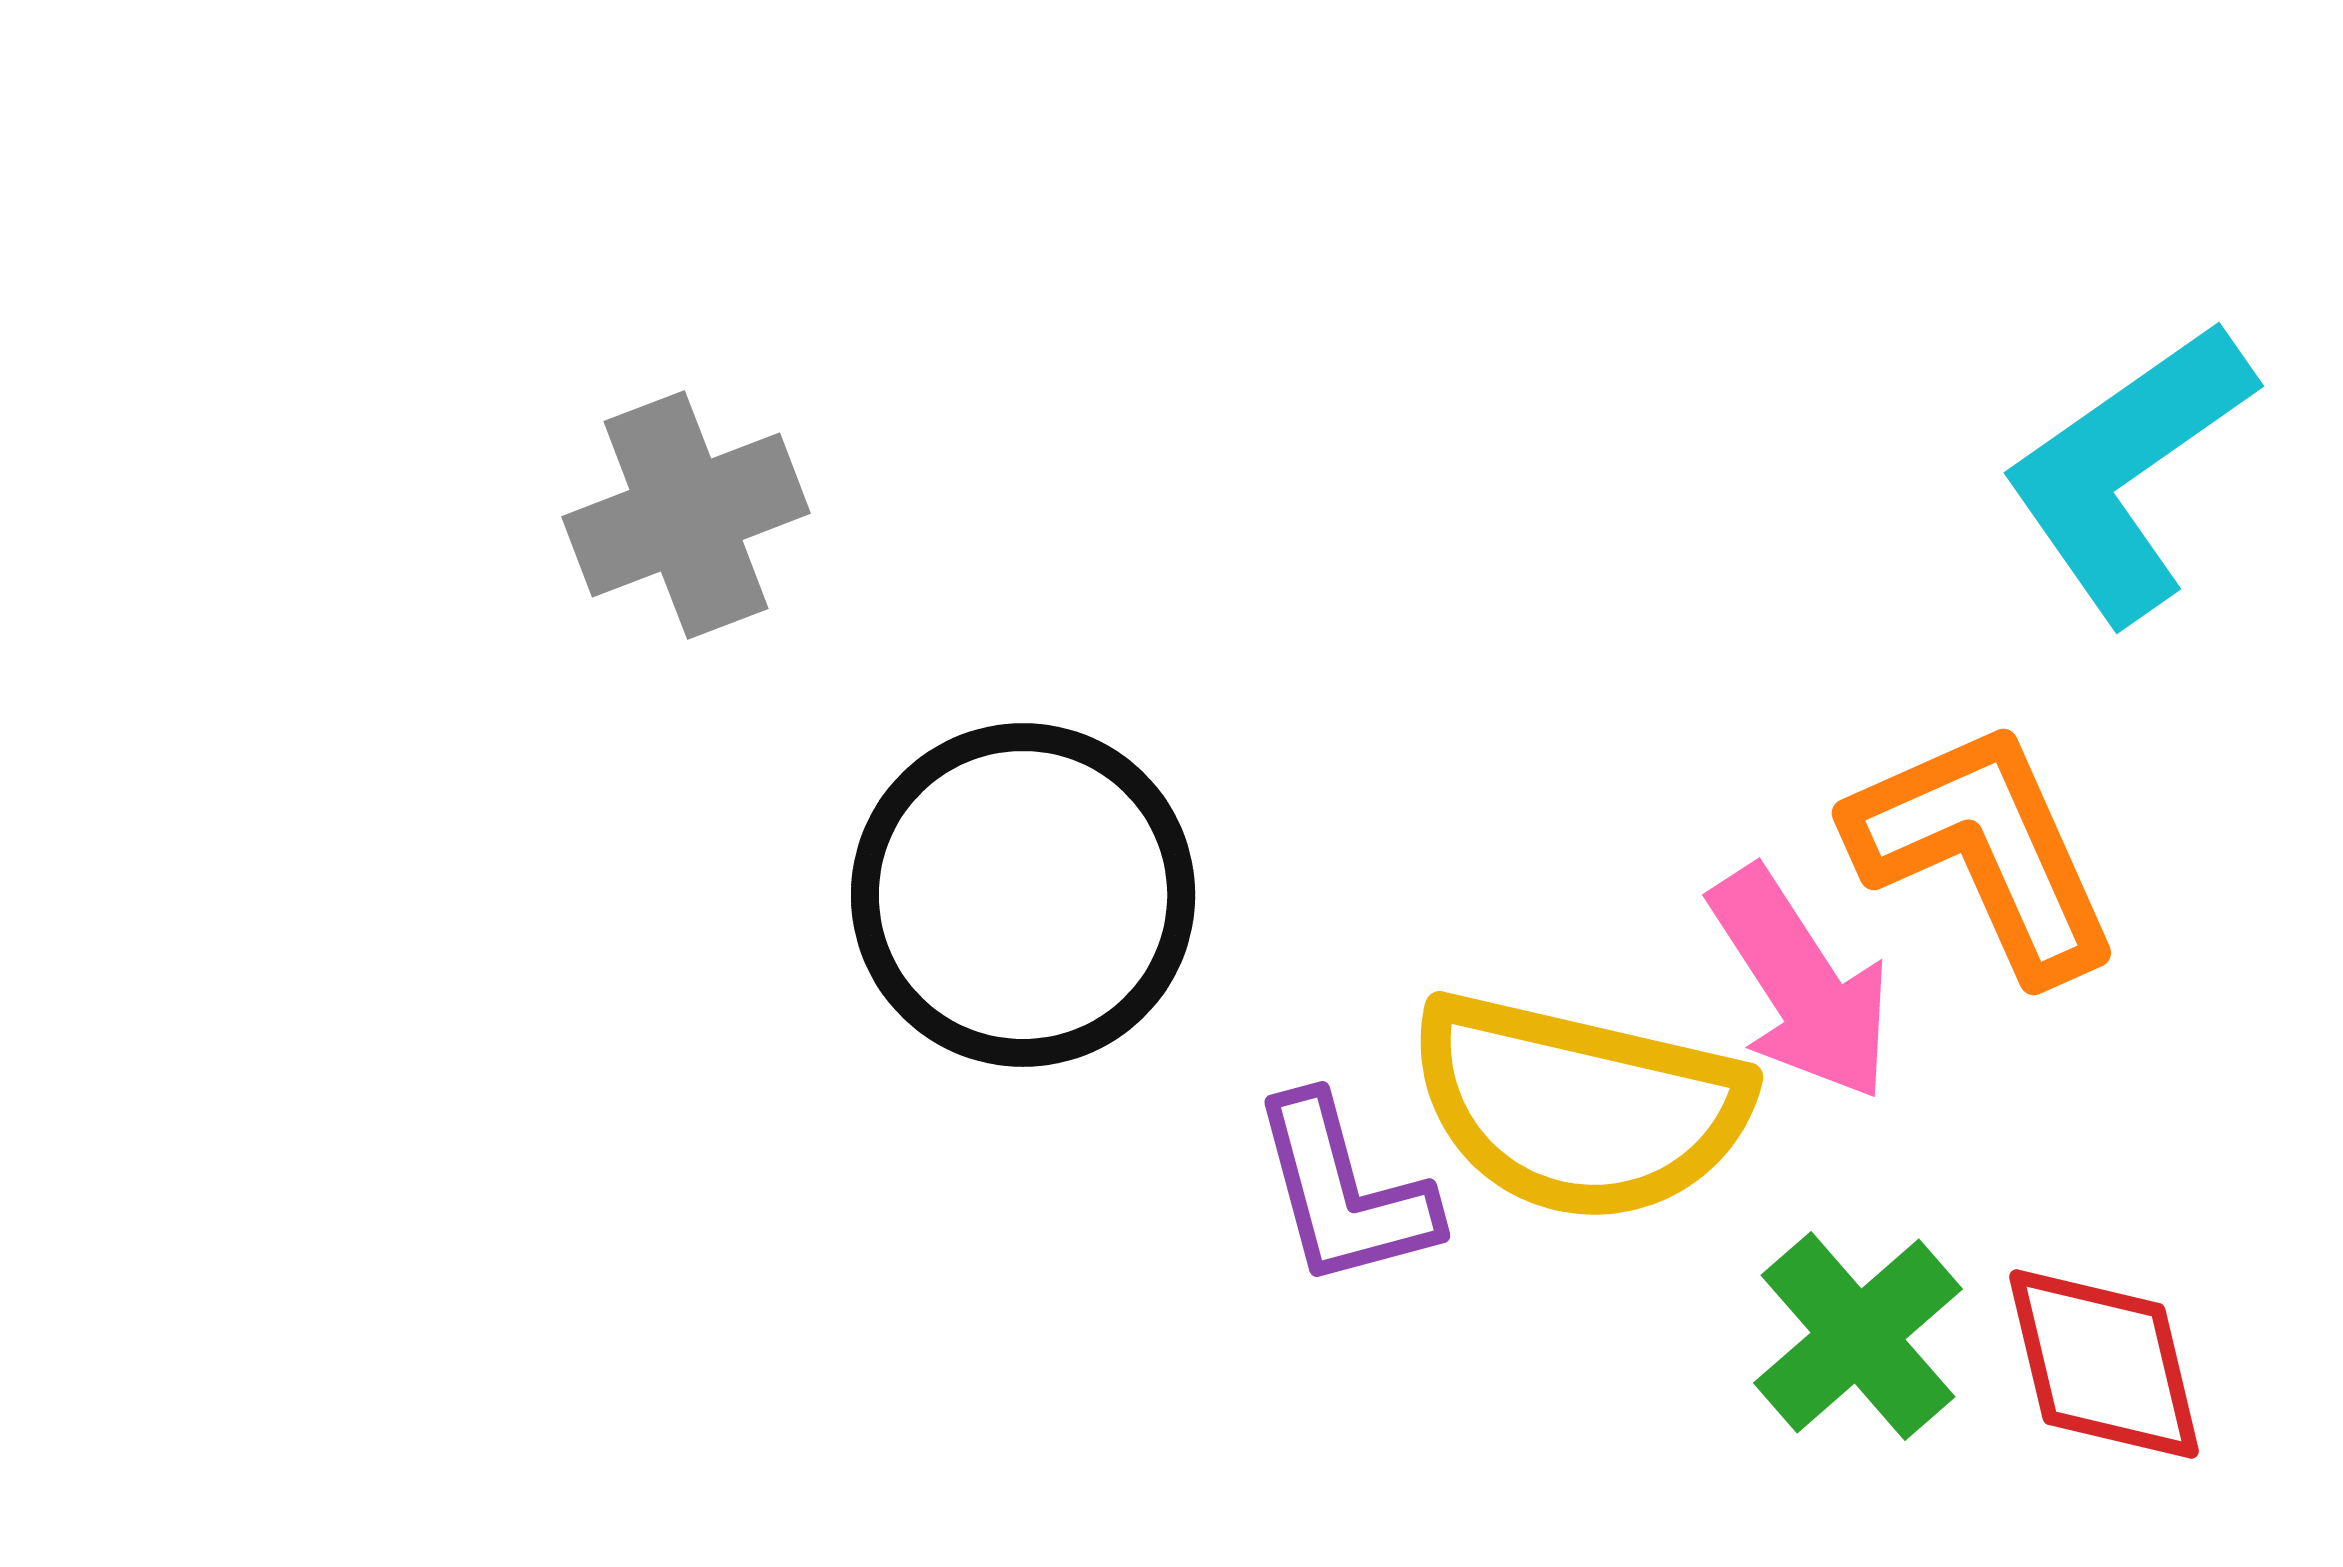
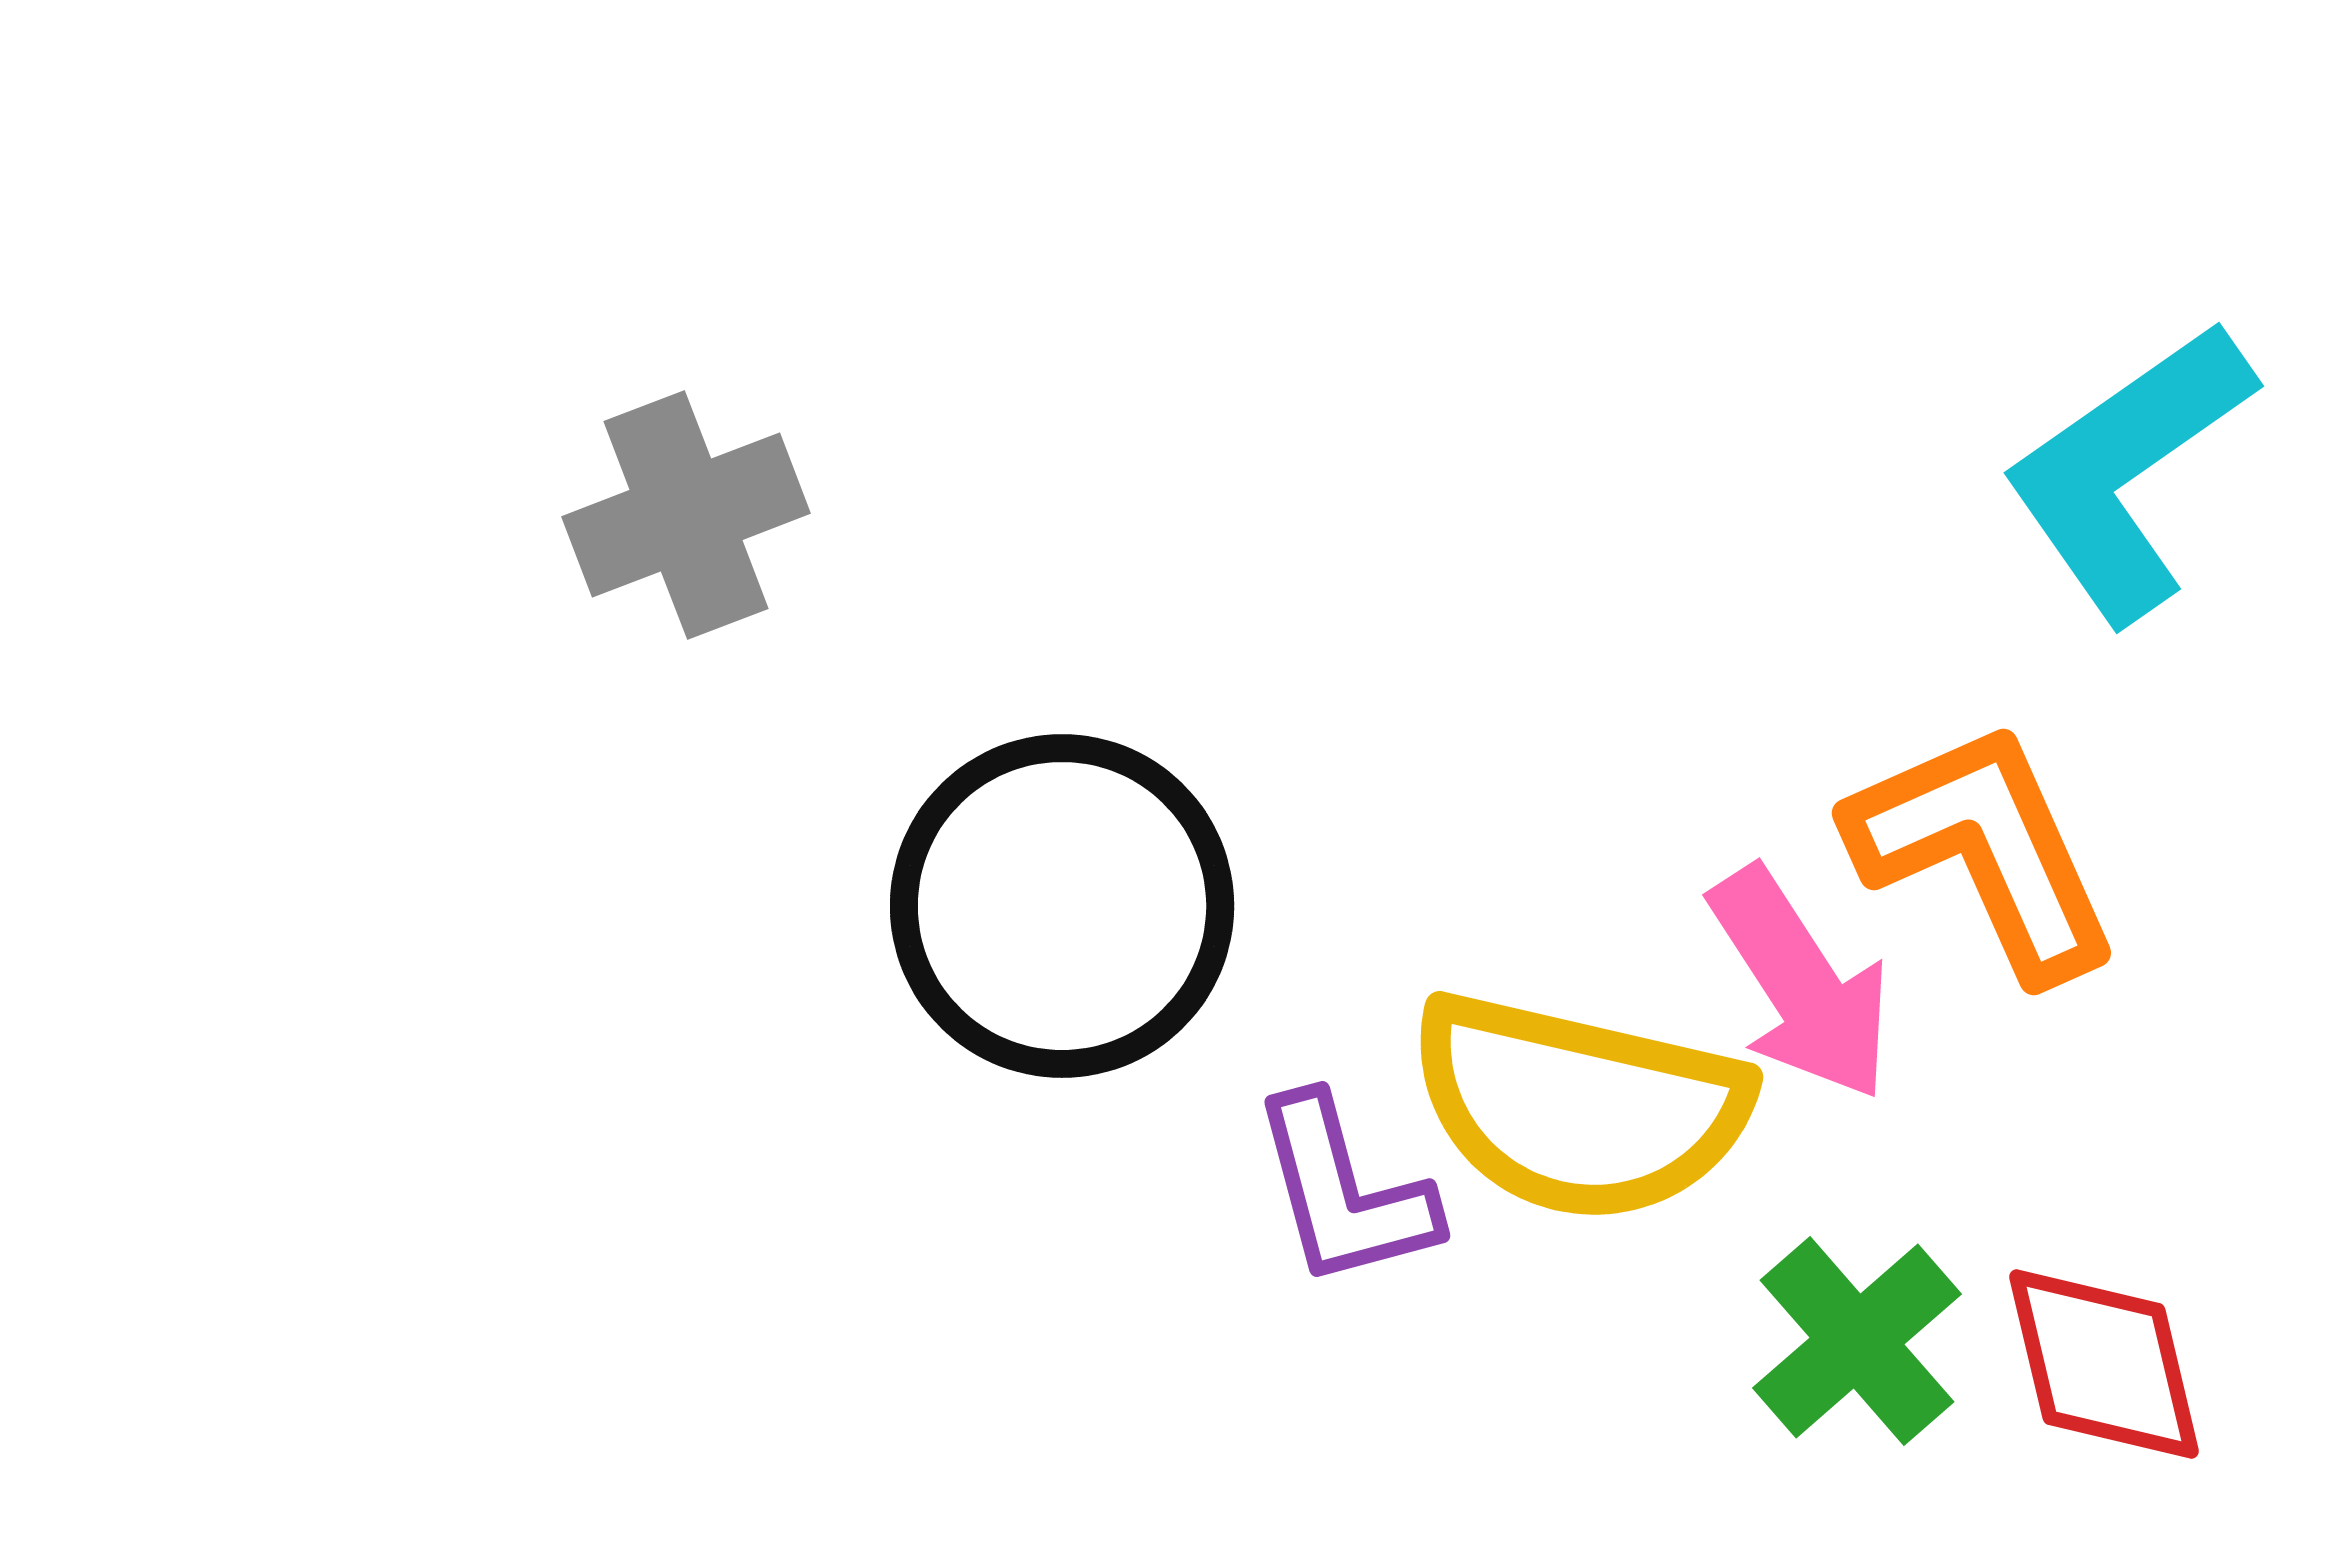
black circle: moved 39 px right, 11 px down
green cross: moved 1 px left, 5 px down
